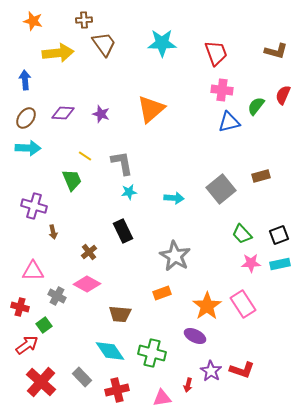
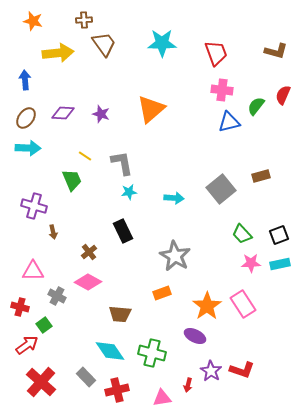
pink diamond at (87, 284): moved 1 px right, 2 px up
gray rectangle at (82, 377): moved 4 px right
